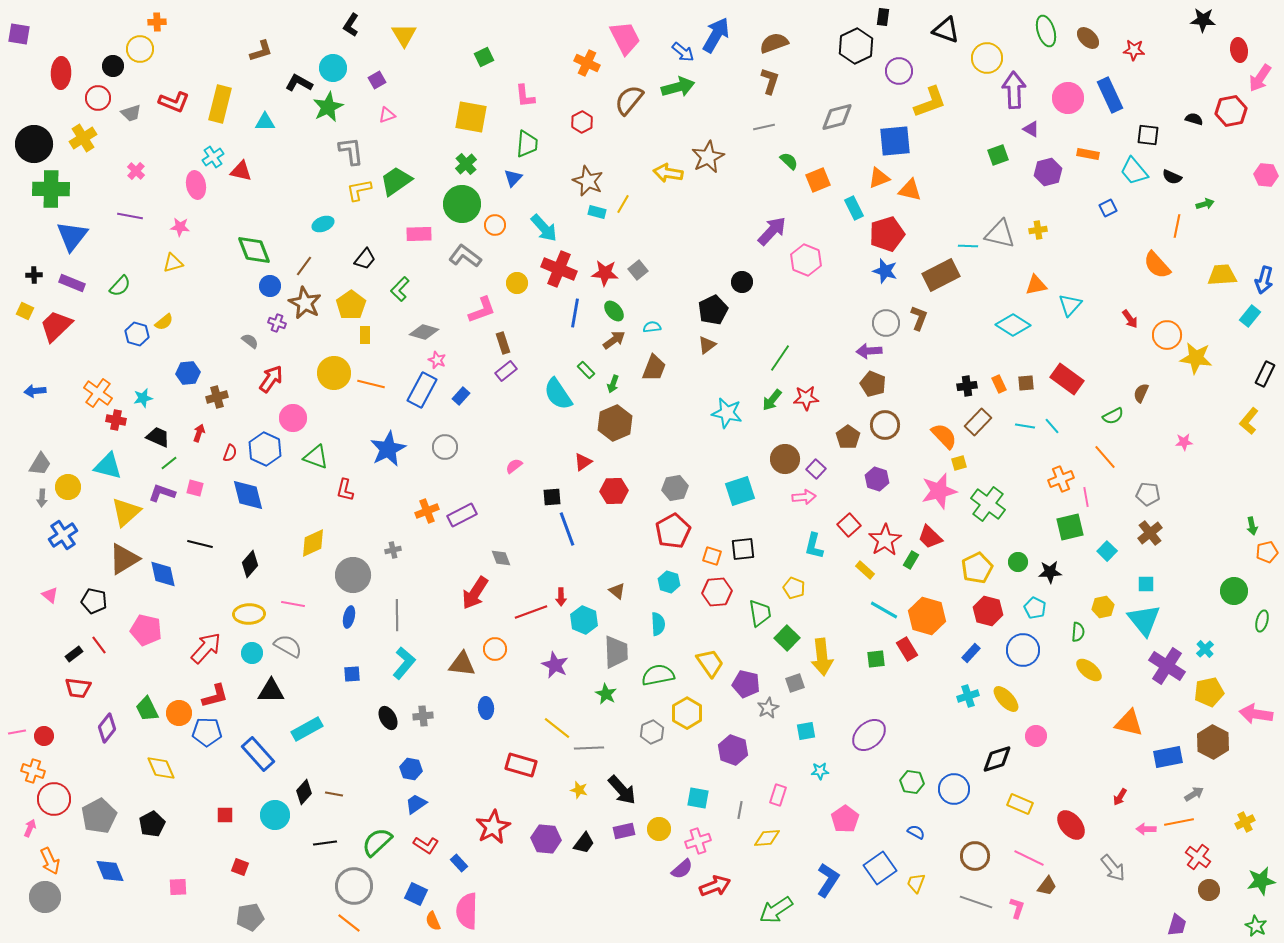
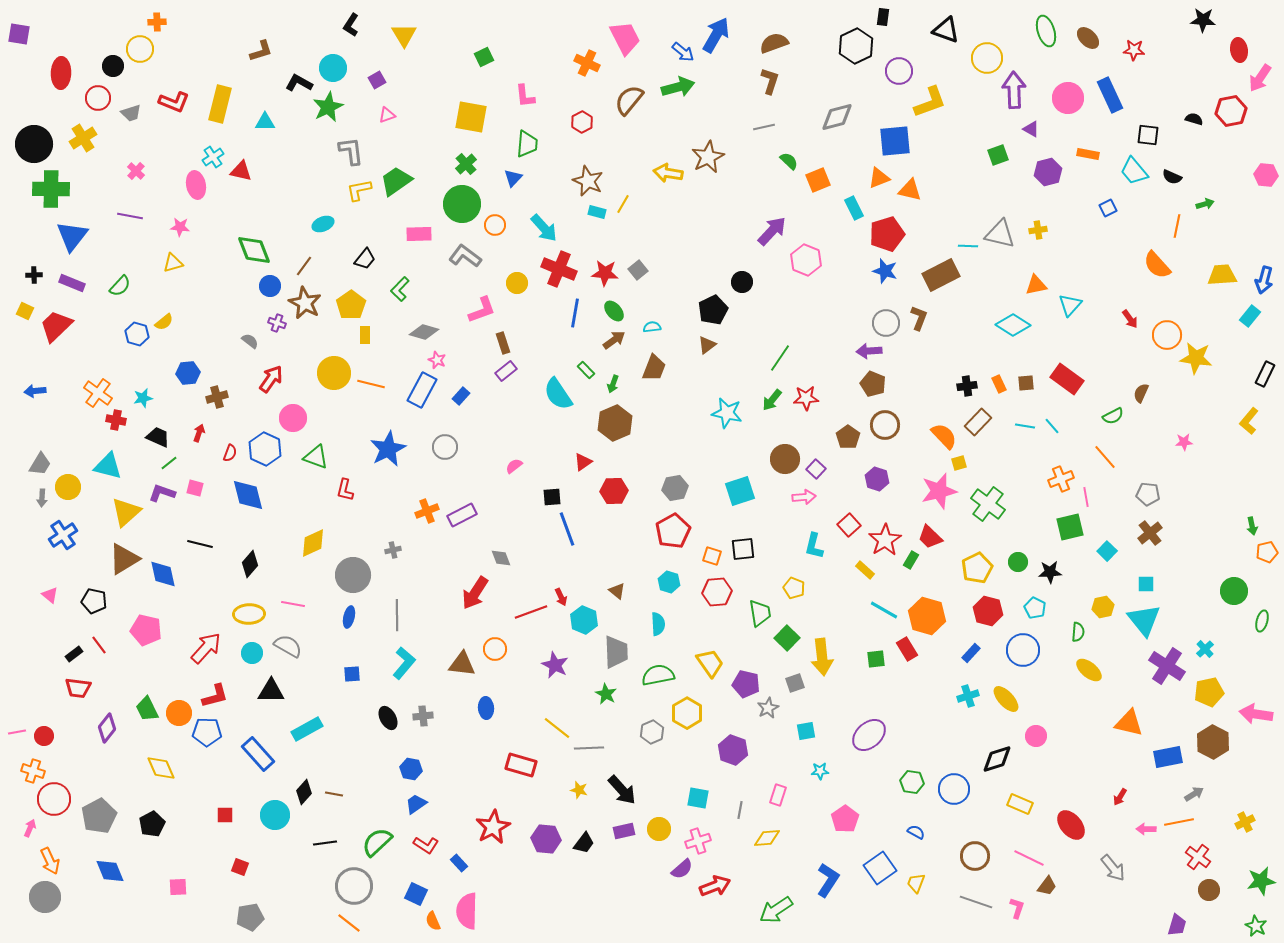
red arrow at (561, 597): rotated 24 degrees counterclockwise
